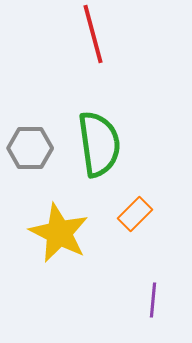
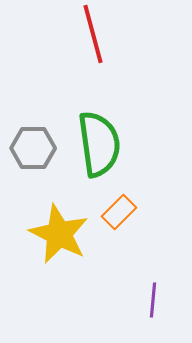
gray hexagon: moved 3 px right
orange rectangle: moved 16 px left, 2 px up
yellow star: moved 1 px down
